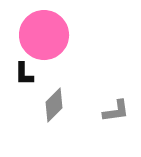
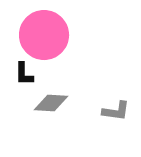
gray diamond: moved 3 px left, 2 px up; rotated 48 degrees clockwise
gray L-shape: rotated 16 degrees clockwise
